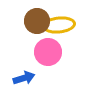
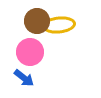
pink circle: moved 18 px left
blue arrow: rotated 55 degrees clockwise
